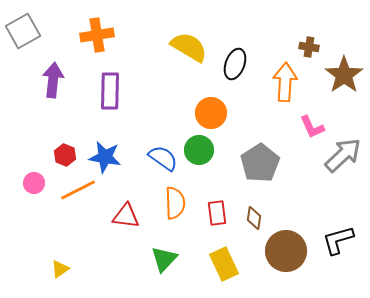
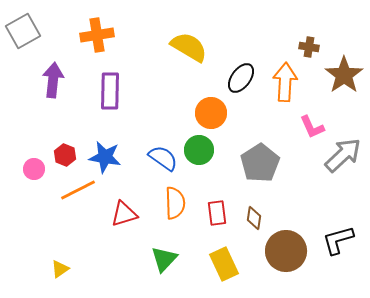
black ellipse: moved 6 px right, 14 px down; rotated 16 degrees clockwise
pink circle: moved 14 px up
red triangle: moved 2 px left, 2 px up; rotated 24 degrees counterclockwise
